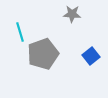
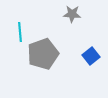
cyan line: rotated 12 degrees clockwise
